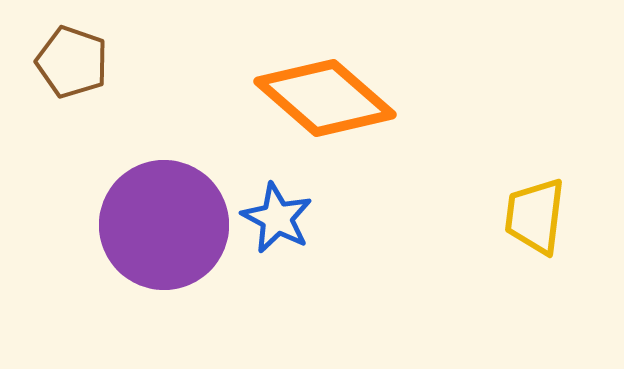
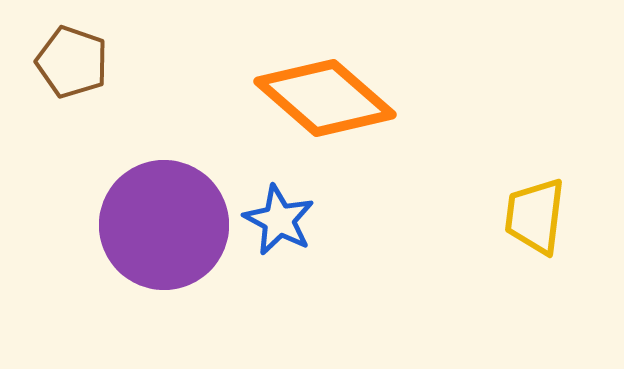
blue star: moved 2 px right, 2 px down
